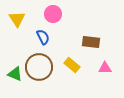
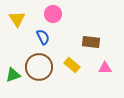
green triangle: moved 2 px left, 1 px down; rotated 42 degrees counterclockwise
